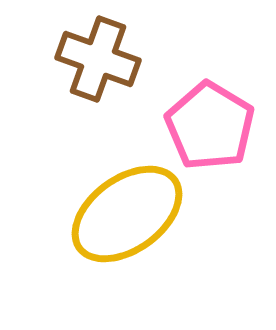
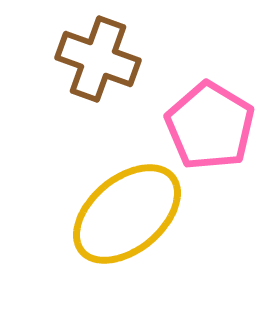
yellow ellipse: rotated 4 degrees counterclockwise
